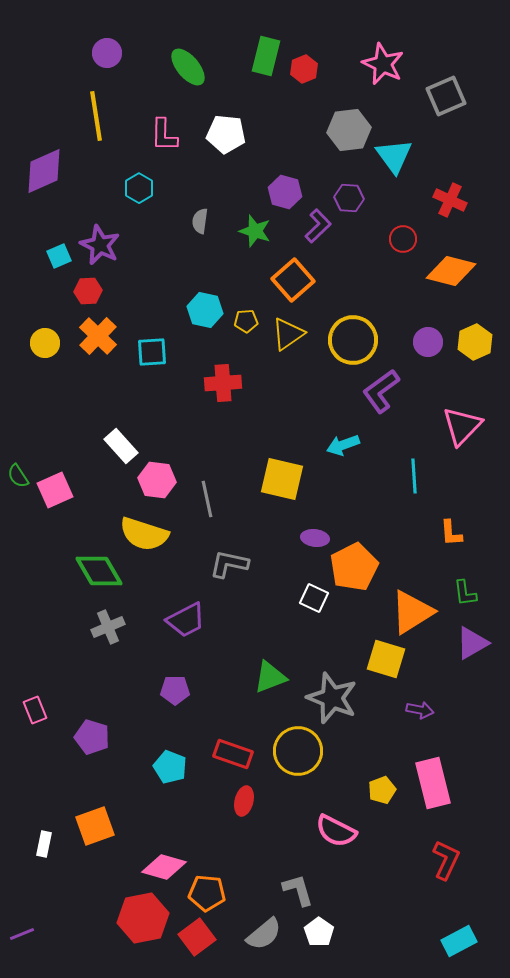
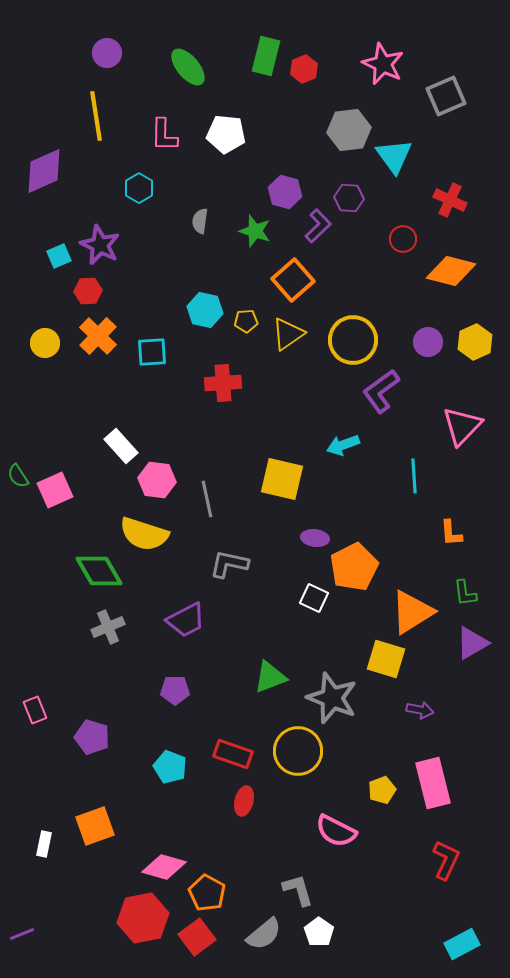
orange pentagon at (207, 893): rotated 24 degrees clockwise
cyan rectangle at (459, 941): moved 3 px right, 3 px down
